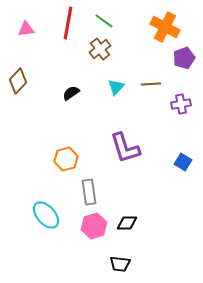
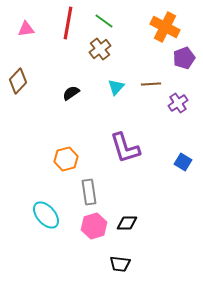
purple cross: moved 3 px left, 1 px up; rotated 24 degrees counterclockwise
